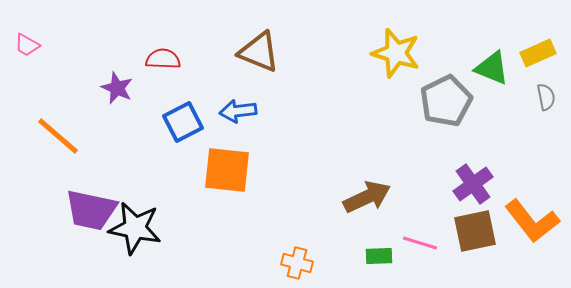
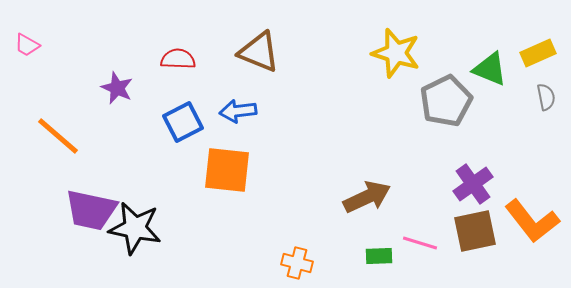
red semicircle: moved 15 px right
green triangle: moved 2 px left, 1 px down
